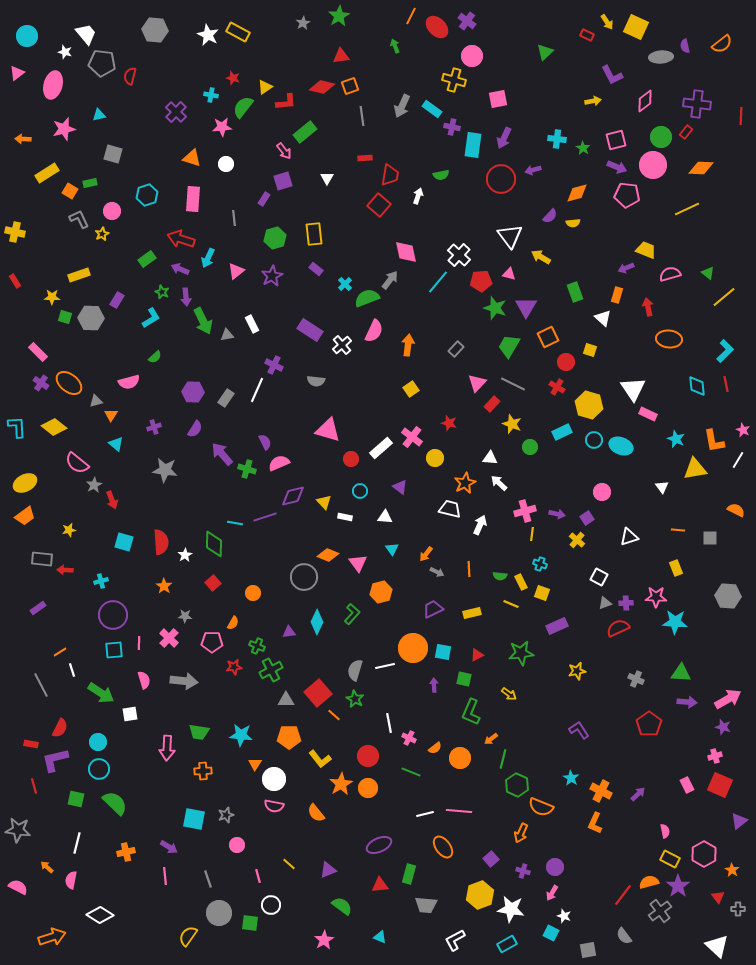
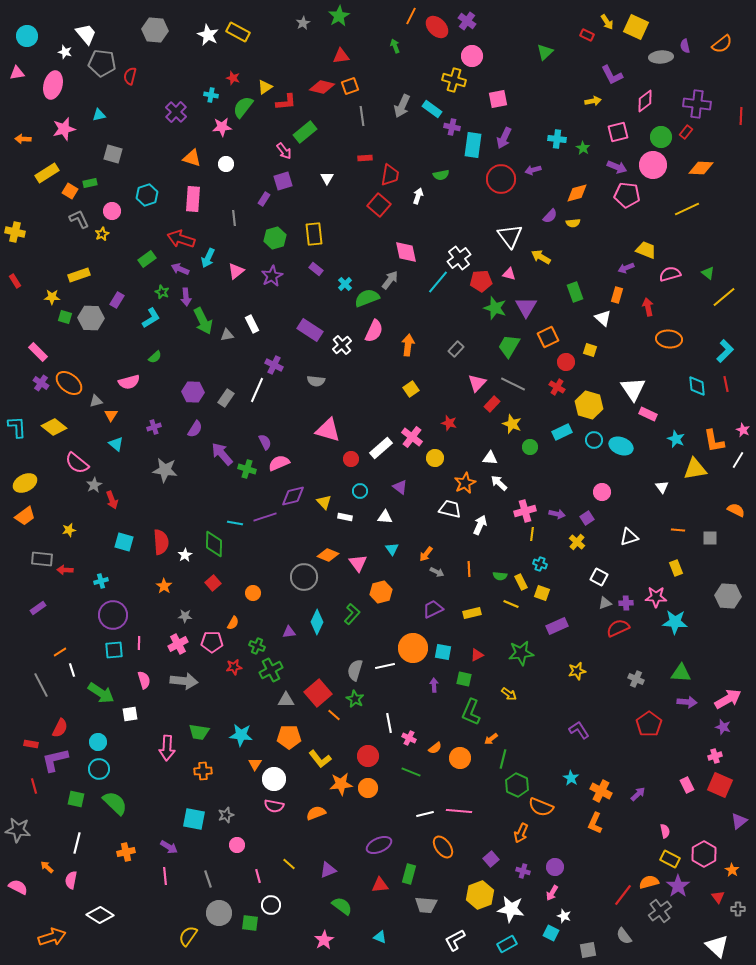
pink triangle at (17, 73): rotated 28 degrees clockwise
pink square at (616, 140): moved 2 px right, 8 px up
white cross at (459, 255): moved 3 px down; rotated 10 degrees clockwise
yellow cross at (577, 540): moved 2 px down
pink cross at (169, 638): moved 9 px right, 6 px down; rotated 18 degrees clockwise
orange star at (341, 784): rotated 25 degrees clockwise
orange semicircle at (316, 813): rotated 108 degrees clockwise
